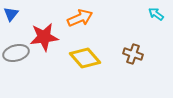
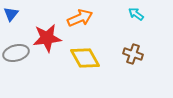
cyan arrow: moved 20 px left
red star: moved 3 px right, 1 px down
yellow diamond: rotated 12 degrees clockwise
